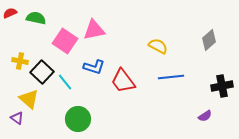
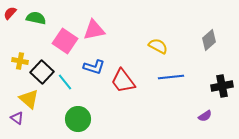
red semicircle: rotated 24 degrees counterclockwise
